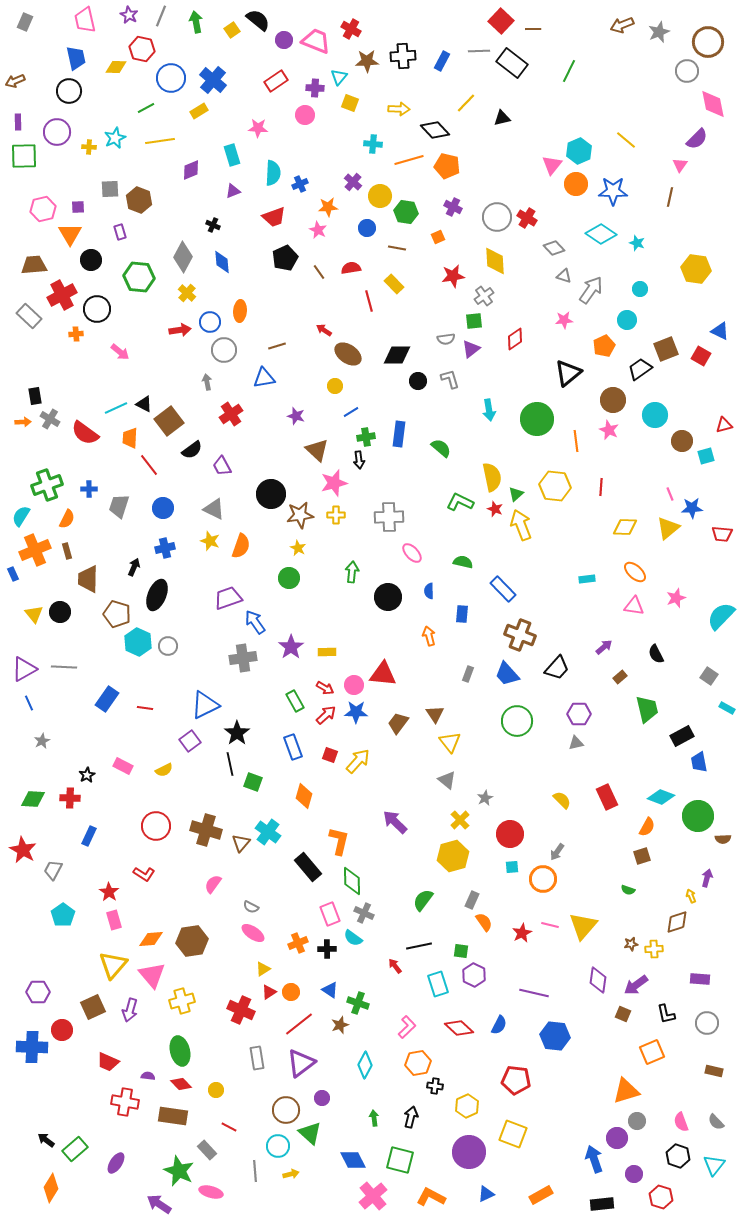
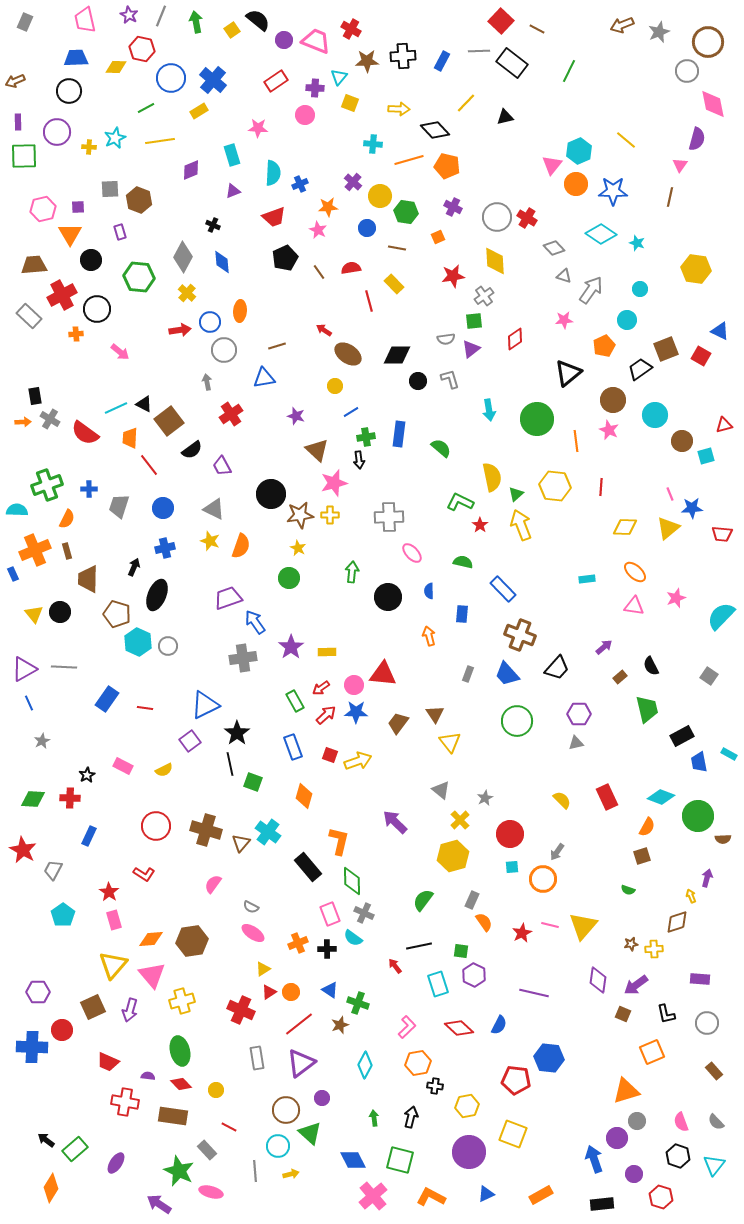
brown line at (533, 29): moved 4 px right; rotated 28 degrees clockwise
blue trapezoid at (76, 58): rotated 80 degrees counterclockwise
black triangle at (502, 118): moved 3 px right, 1 px up
purple semicircle at (697, 139): rotated 30 degrees counterclockwise
red star at (495, 509): moved 15 px left, 16 px down; rotated 14 degrees clockwise
yellow cross at (336, 515): moved 6 px left
cyan semicircle at (21, 516): moved 4 px left, 6 px up; rotated 60 degrees clockwise
black semicircle at (656, 654): moved 5 px left, 12 px down
red arrow at (325, 688): moved 4 px left; rotated 114 degrees clockwise
cyan rectangle at (727, 708): moved 2 px right, 46 px down
yellow arrow at (358, 761): rotated 28 degrees clockwise
gray triangle at (447, 780): moved 6 px left, 10 px down
blue hexagon at (555, 1036): moved 6 px left, 22 px down
brown rectangle at (714, 1071): rotated 36 degrees clockwise
yellow hexagon at (467, 1106): rotated 15 degrees clockwise
